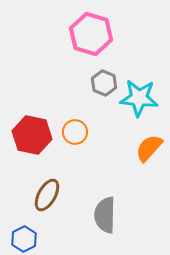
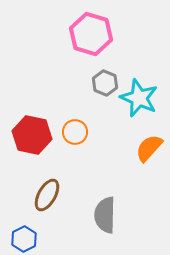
gray hexagon: moved 1 px right
cyan star: rotated 18 degrees clockwise
